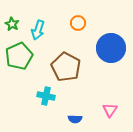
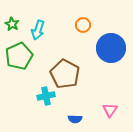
orange circle: moved 5 px right, 2 px down
brown pentagon: moved 1 px left, 7 px down
cyan cross: rotated 24 degrees counterclockwise
